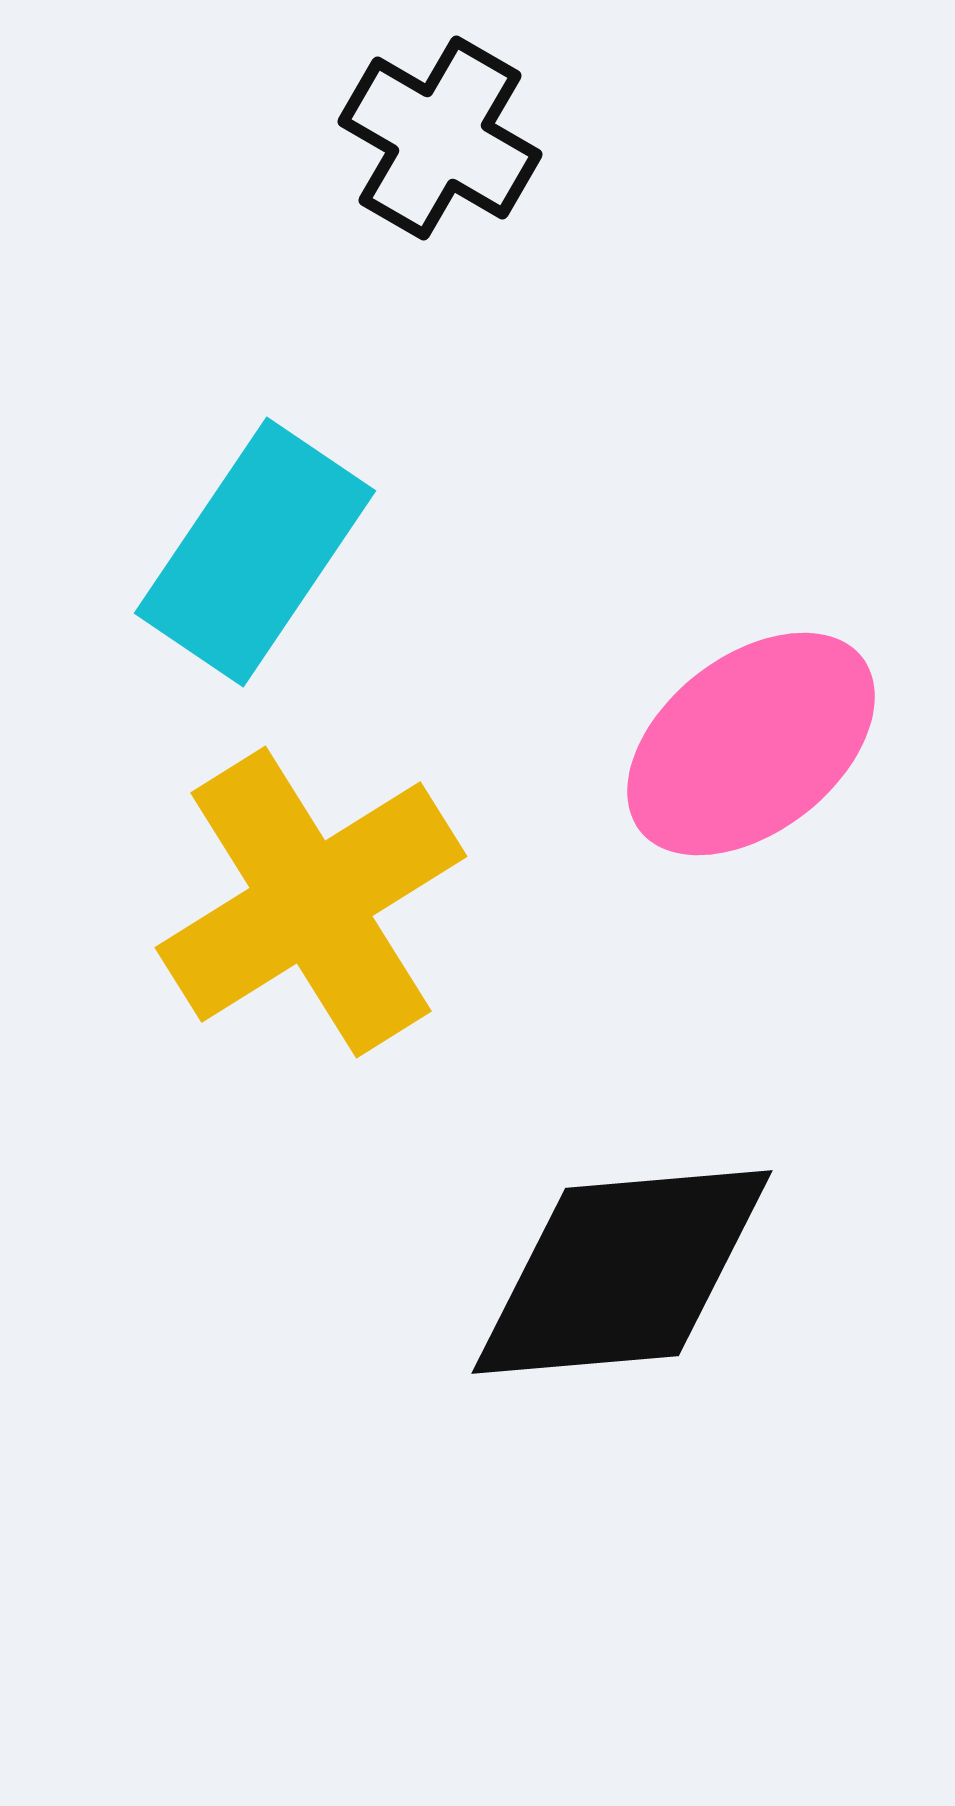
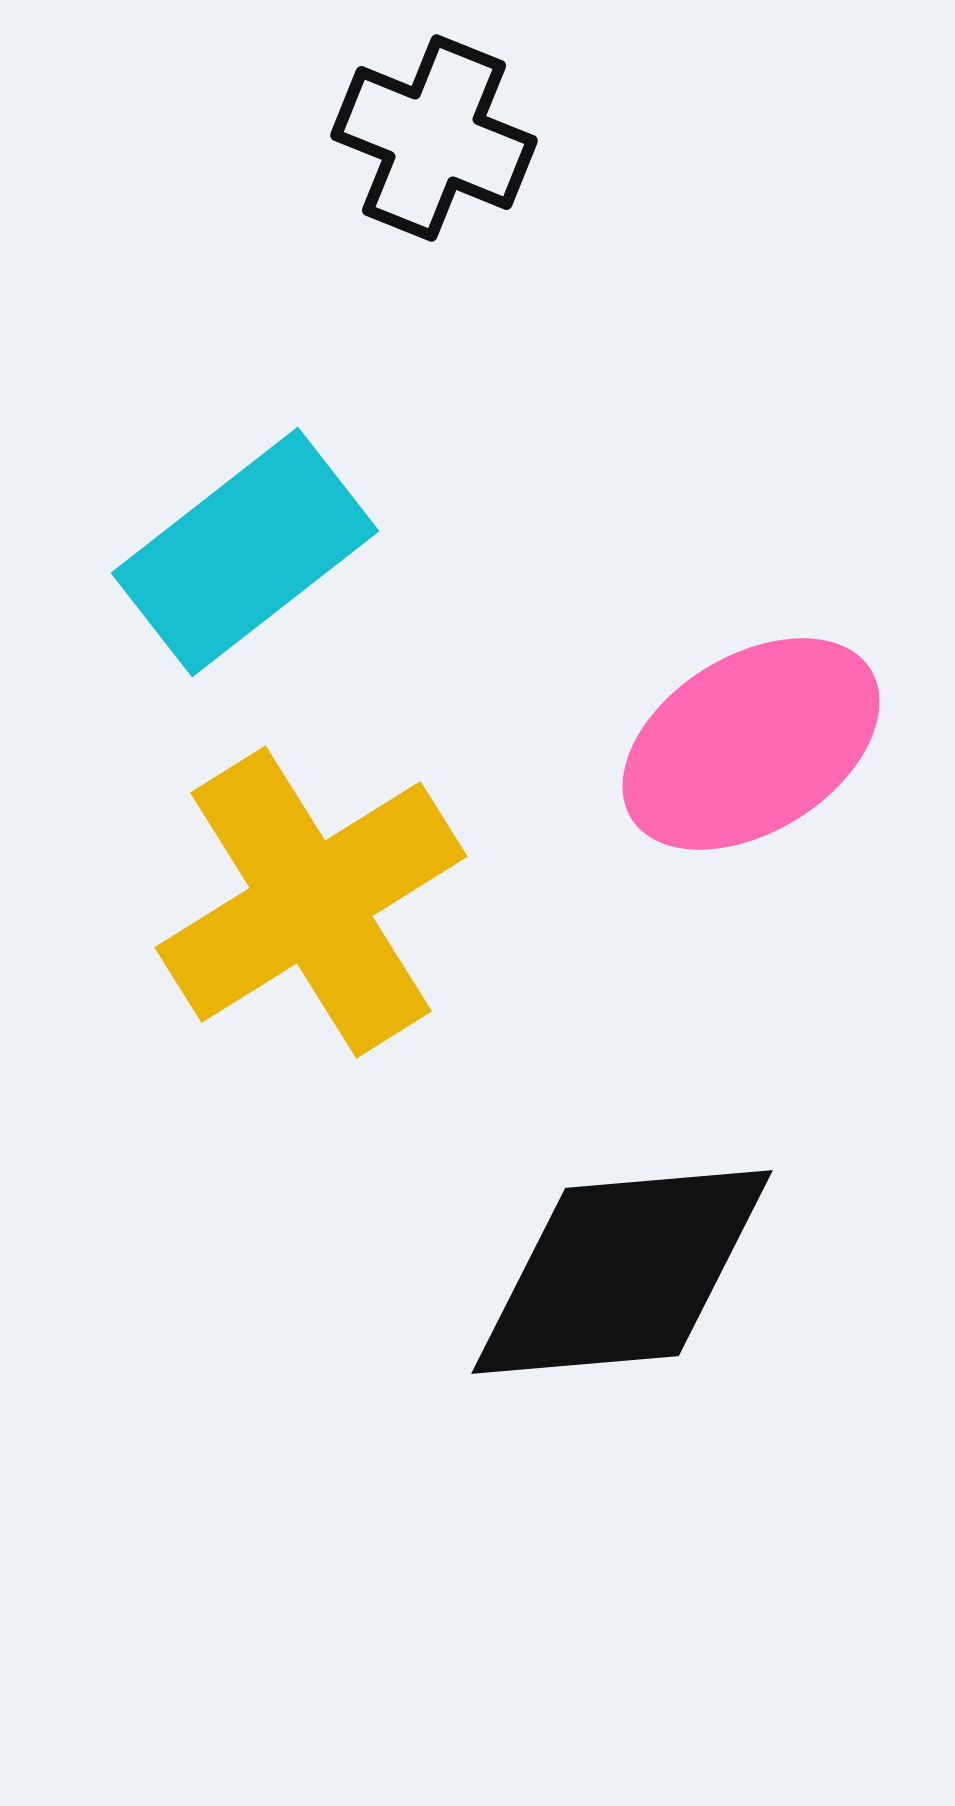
black cross: moved 6 px left; rotated 8 degrees counterclockwise
cyan rectangle: moved 10 px left; rotated 18 degrees clockwise
pink ellipse: rotated 6 degrees clockwise
